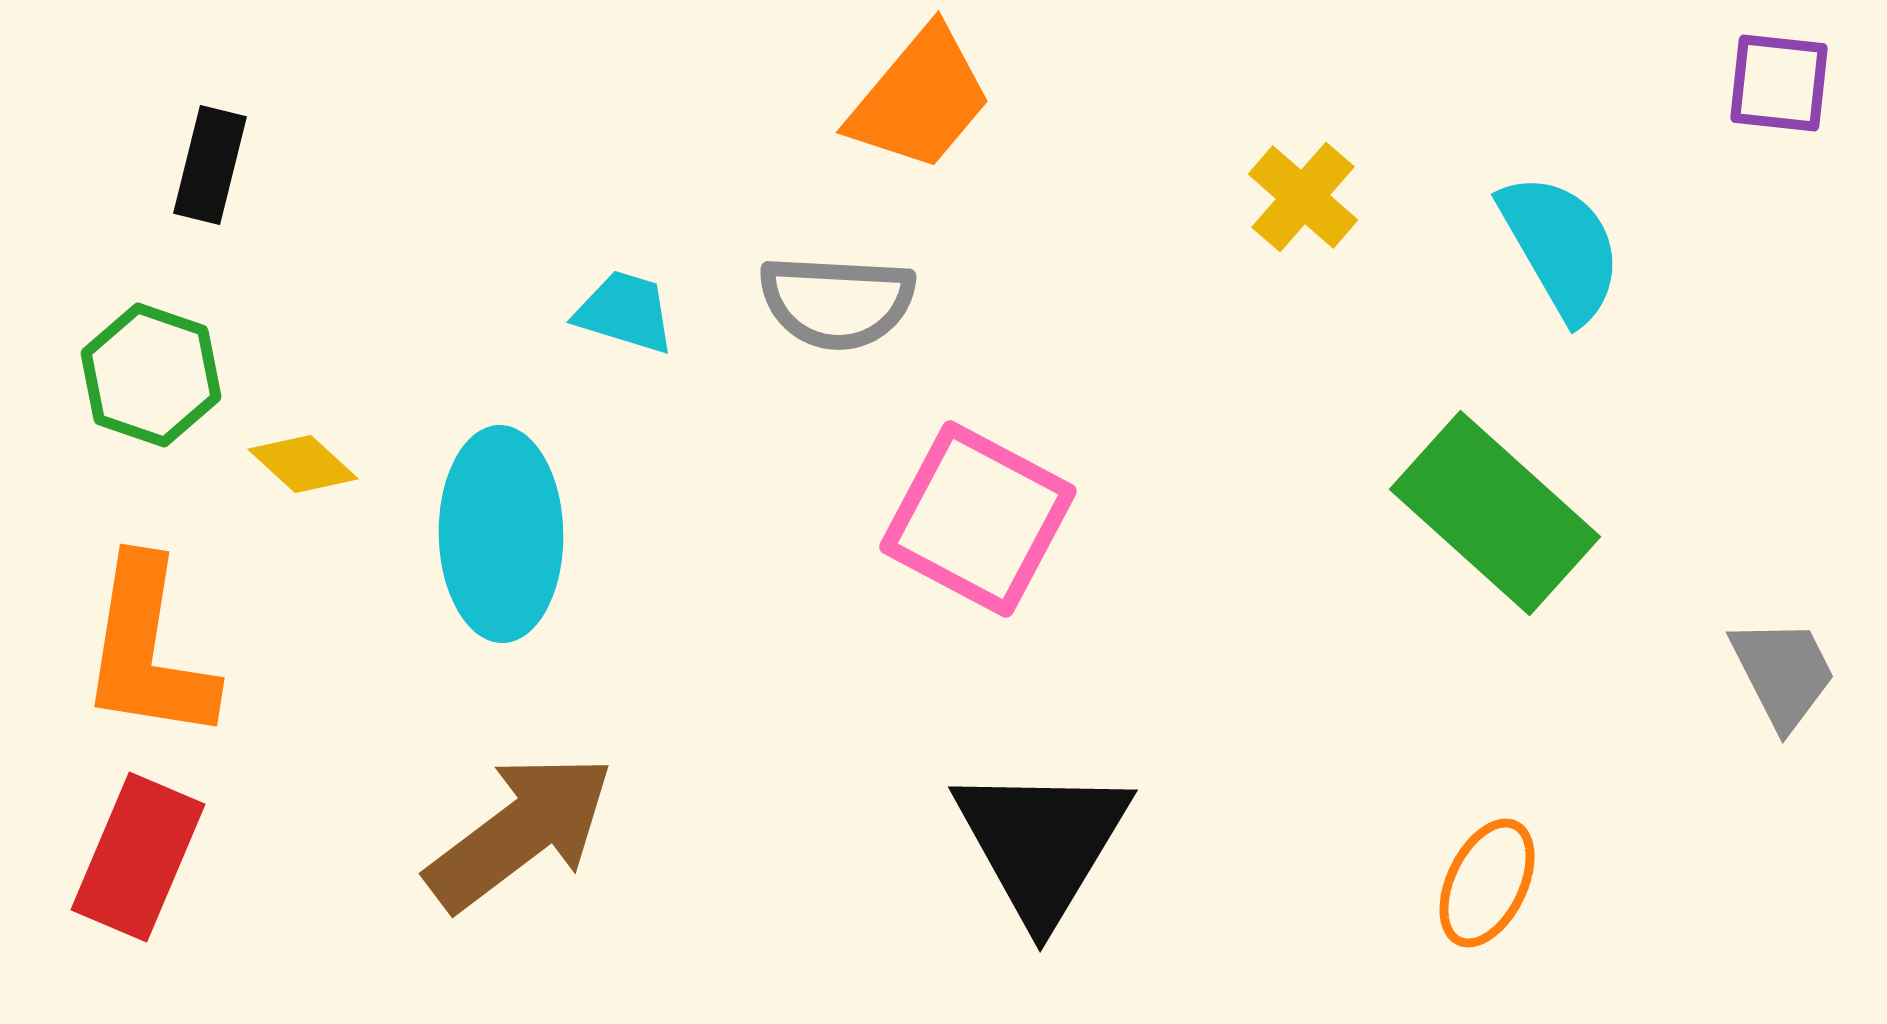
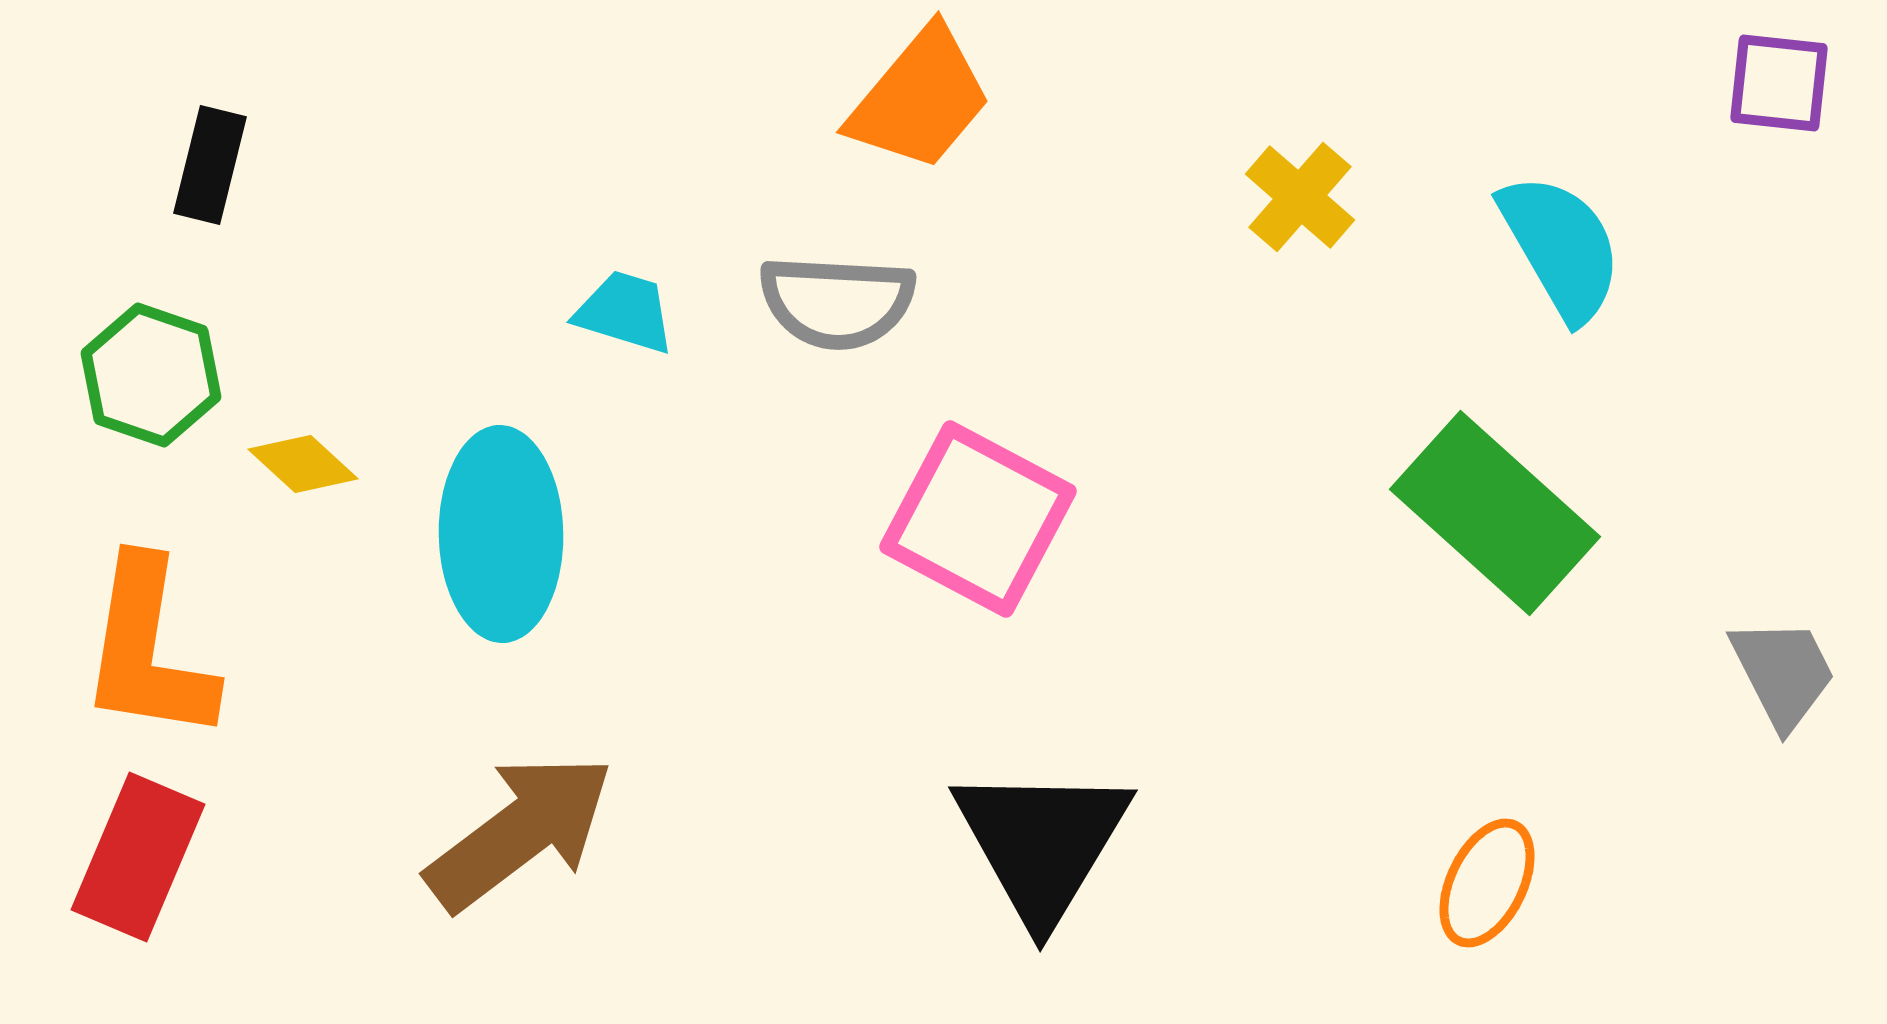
yellow cross: moved 3 px left
